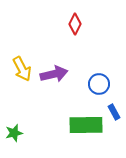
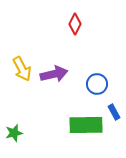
blue circle: moved 2 px left
